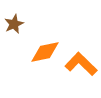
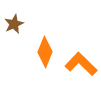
orange diamond: rotated 56 degrees counterclockwise
